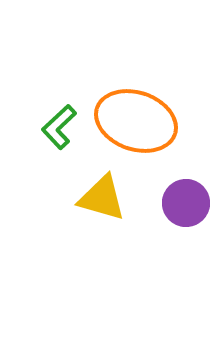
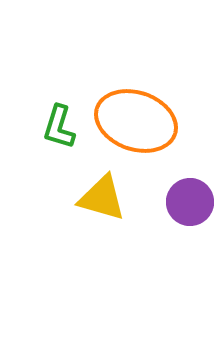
green L-shape: rotated 30 degrees counterclockwise
purple circle: moved 4 px right, 1 px up
